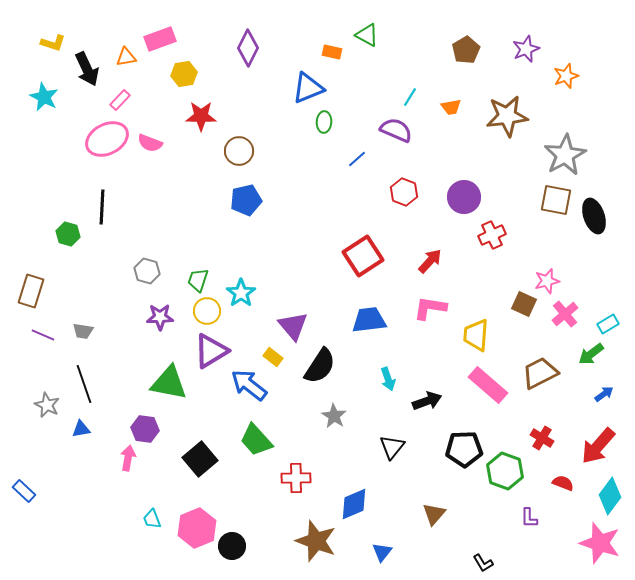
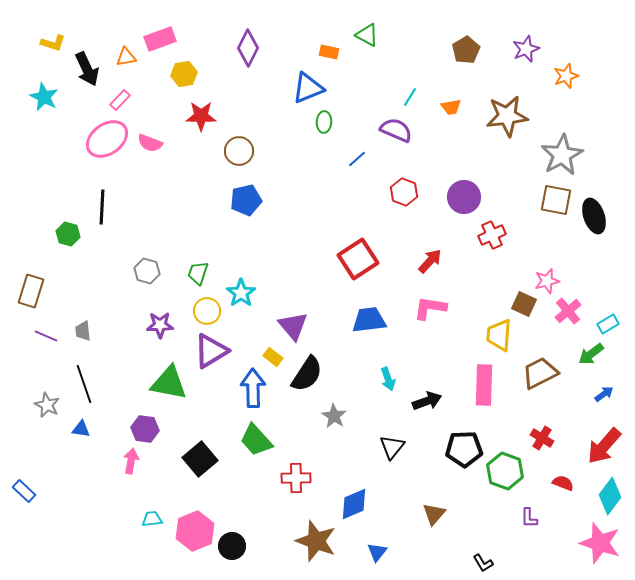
orange rectangle at (332, 52): moved 3 px left
pink ellipse at (107, 139): rotated 9 degrees counterclockwise
gray star at (565, 155): moved 3 px left
red square at (363, 256): moved 5 px left, 3 px down
green trapezoid at (198, 280): moved 7 px up
pink cross at (565, 314): moved 3 px right, 3 px up
purple star at (160, 317): moved 8 px down
gray trapezoid at (83, 331): rotated 75 degrees clockwise
purple line at (43, 335): moved 3 px right, 1 px down
yellow trapezoid at (476, 335): moved 23 px right
black semicircle at (320, 366): moved 13 px left, 8 px down
blue arrow at (249, 385): moved 4 px right, 3 px down; rotated 51 degrees clockwise
pink rectangle at (488, 385): moved 4 px left; rotated 51 degrees clockwise
blue triangle at (81, 429): rotated 18 degrees clockwise
red arrow at (598, 446): moved 6 px right
pink arrow at (128, 458): moved 3 px right, 3 px down
cyan trapezoid at (152, 519): rotated 105 degrees clockwise
pink hexagon at (197, 528): moved 2 px left, 3 px down
blue triangle at (382, 552): moved 5 px left
